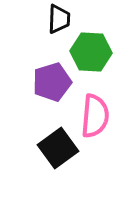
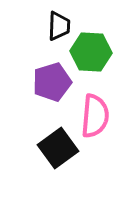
black trapezoid: moved 7 px down
